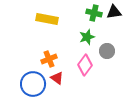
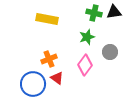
gray circle: moved 3 px right, 1 px down
